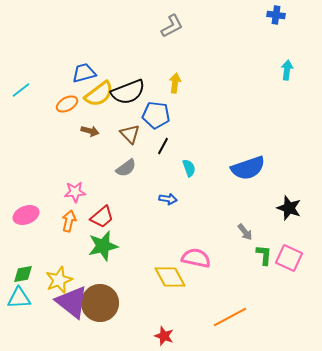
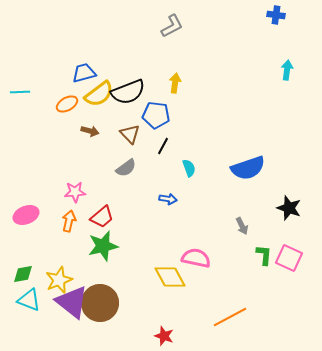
cyan line: moved 1 px left, 2 px down; rotated 36 degrees clockwise
gray arrow: moved 3 px left, 6 px up; rotated 12 degrees clockwise
cyan triangle: moved 10 px right, 2 px down; rotated 25 degrees clockwise
